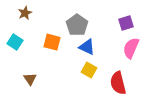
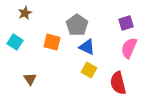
pink semicircle: moved 2 px left
